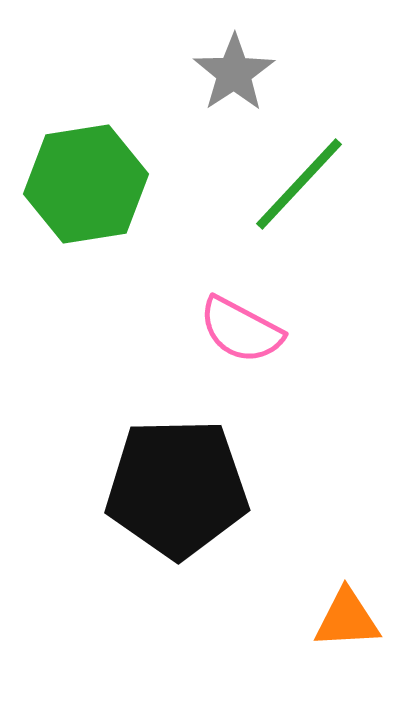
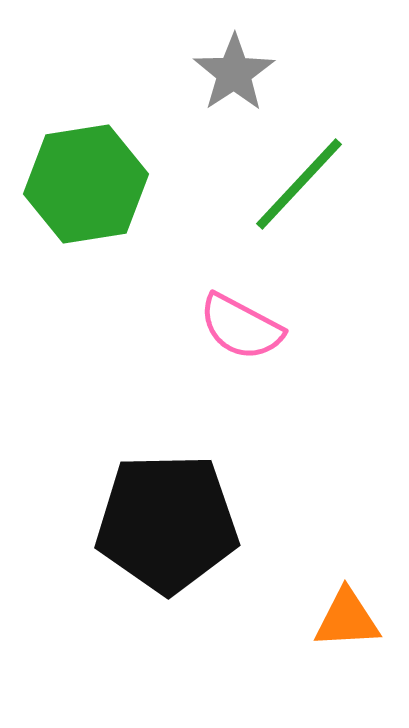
pink semicircle: moved 3 px up
black pentagon: moved 10 px left, 35 px down
